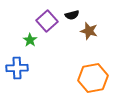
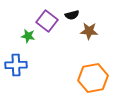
purple square: rotated 10 degrees counterclockwise
brown star: rotated 12 degrees counterclockwise
green star: moved 2 px left, 4 px up; rotated 24 degrees counterclockwise
blue cross: moved 1 px left, 3 px up
